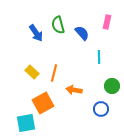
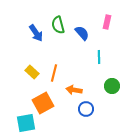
blue circle: moved 15 px left
